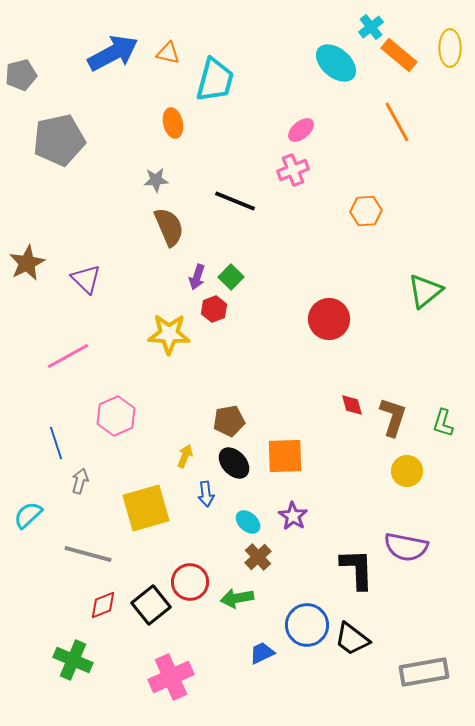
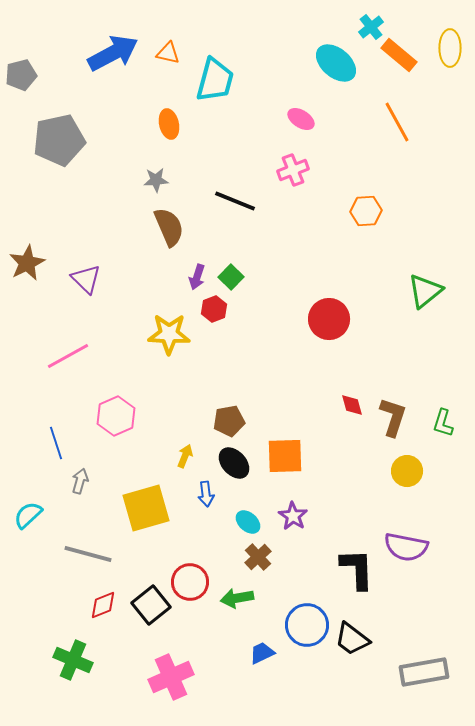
orange ellipse at (173, 123): moved 4 px left, 1 px down
pink ellipse at (301, 130): moved 11 px up; rotated 72 degrees clockwise
